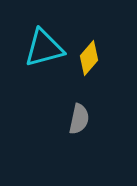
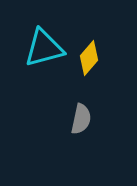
gray semicircle: moved 2 px right
